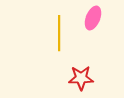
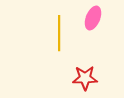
red star: moved 4 px right
